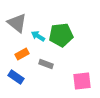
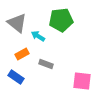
green pentagon: moved 15 px up
pink square: rotated 12 degrees clockwise
